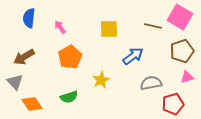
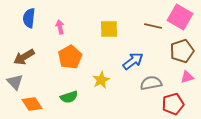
pink arrow: rotated 24 degrees clockwise
blue arrow: moved 5 px down
